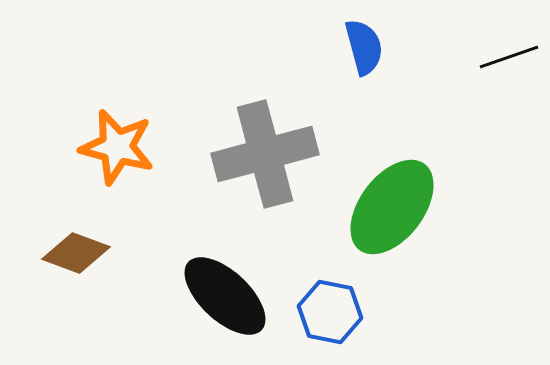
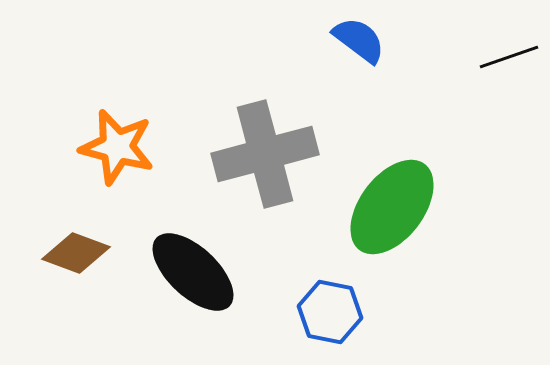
blue semicircle: moved 5 px left, 7 px up; rotated 38 degrees counterclockwise
black ellipse: moved 32 px left, 24 px up
